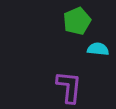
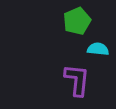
purple L-shape: moved 8 px right, 7 px up
